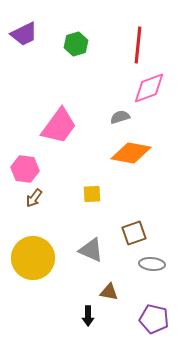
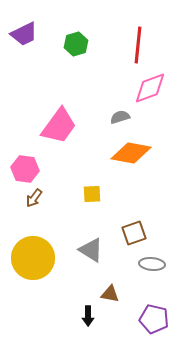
pink diamond: moved 1 px right
gray triangle: rotated 8 degrees clockwise
brown triangle: moved 1 px right, 2 px down
